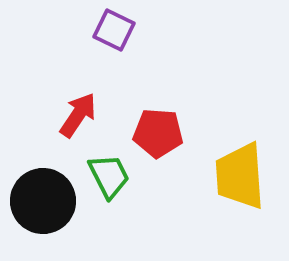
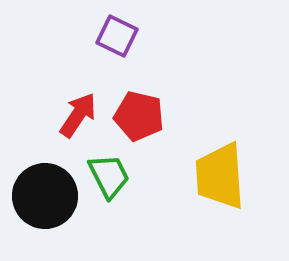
purple square: moved 3 px right, 6 px down
red pentagon: moved 19 px left, 17 px up; rotated 9 degrees clockwise
yellow trapezoid: moved 20 px left
black circle: moved 2 px right, 5 px up
